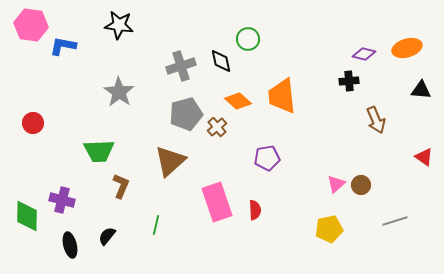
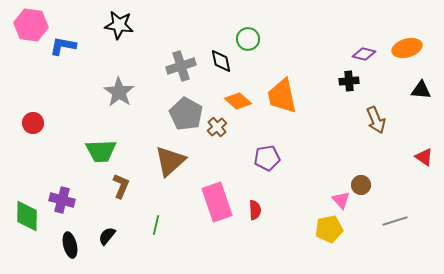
orange trapezoid: rotated 6 degrees counterclockwise
gray pentagon: rotated 28 degrees counterclockwise
green trapezoid: moved 2 px right
pink triangle: moved 5 px right, 16 px down; rotated 30 degrees counterclockwise
